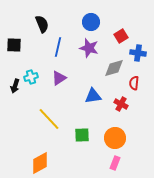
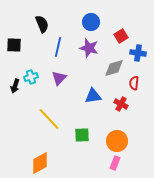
purple triangle: rotated 14 degrees counterclockwise
orange circle: moved 2 px right, 3 px down
